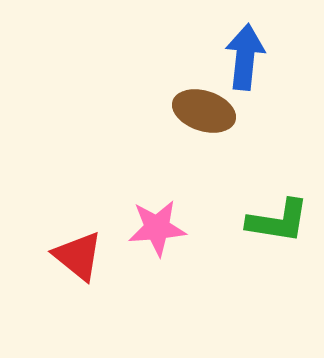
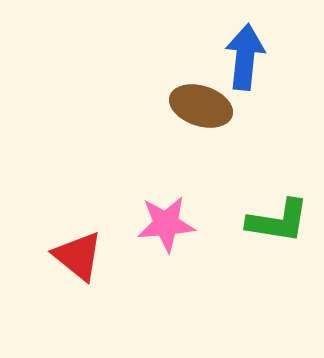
brown ellipse: moved 3 px left, 5 px up
pink star: moved 9 px right, 4 px up
